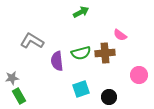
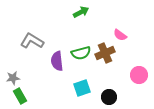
brown cross: rotated 18 degrees counterclockwise
gray star: moved 1 px right
cyan square: moved 1 px right, 1 px up
green rectangle: moved 1 px right
